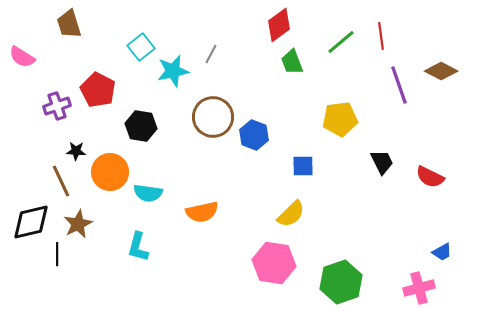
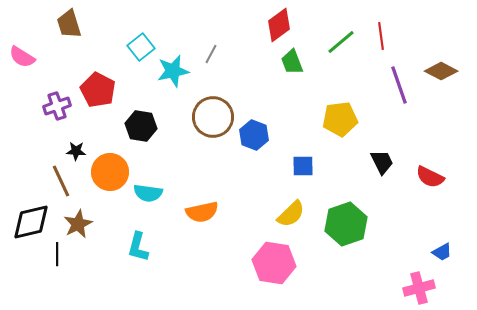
green hexagon: moved 5 px right, 58 px up
